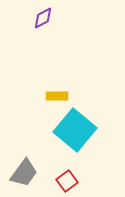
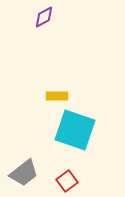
purple diamond: moved 1 px right, 1 px up
cyan square: rotated 21 degrees counterclockwise
gray trapezoid: rotated 16 degrees clockwise
